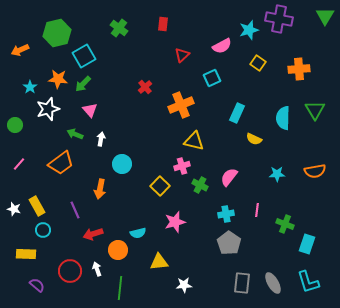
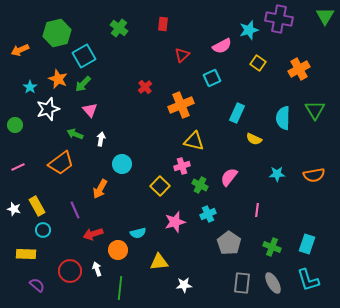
orange cross at (299, 69): rotated 25 degrees counterclockwise
orange star at (58, 79): rotated 18 degrees clockwise
pink line at (19, 164): moved 1 px left, 3 px down; rotated 24 degrees clockwise
orange semicircle at (315, 171): moved 1 px left, 4 px down
orange arrow at (100, 189): rotated 18 degrees clockwise
cyan cross at (226, 214): moved 18 px left; rotated 14 degrees counterclockwise
green cross at (285, 224): moved 13 px left, 23 px down
cyan L-shape at (308, 282): moved 2 px up
